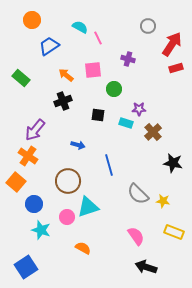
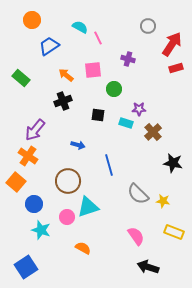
black arrow: moved 2 px right
